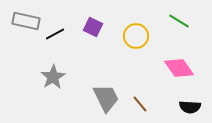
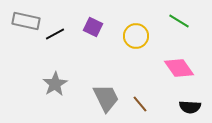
gray star: moved 2 px right, 7 px down
